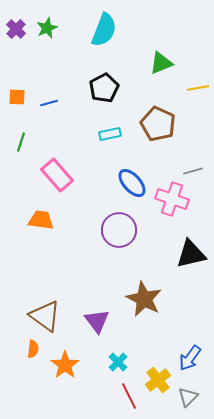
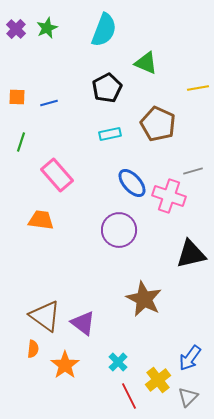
green triangle: moved 15 px left; rotated 45 degrees clockwise
black pentagon: moved 3 px right
pink cross: moved 3 px left, 3 px up
purple triangle: moved 14 px left, 2 px down; rotated 16 degrees counterclockwise
